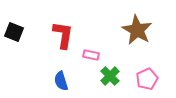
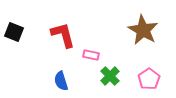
brown star: moved 6 px right
red L-shape: rotated 24 degrees counterclockwise
pink pentagon: moved 2 px right; rotated 10 degrees counterclockwise
